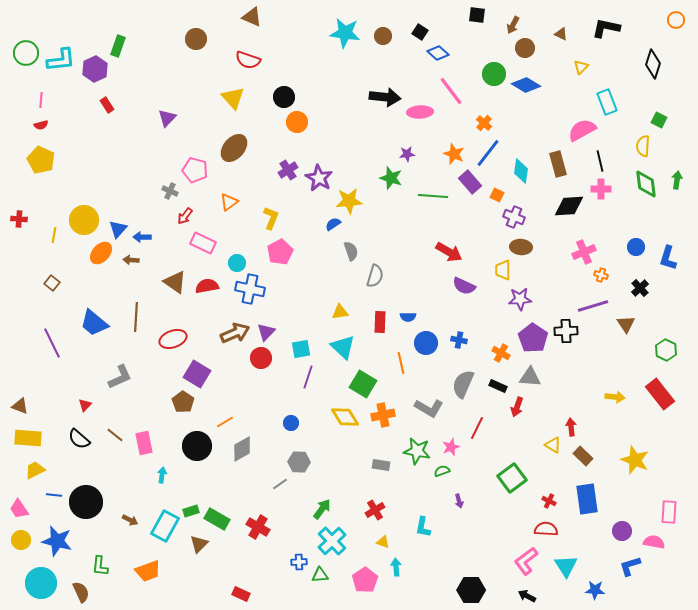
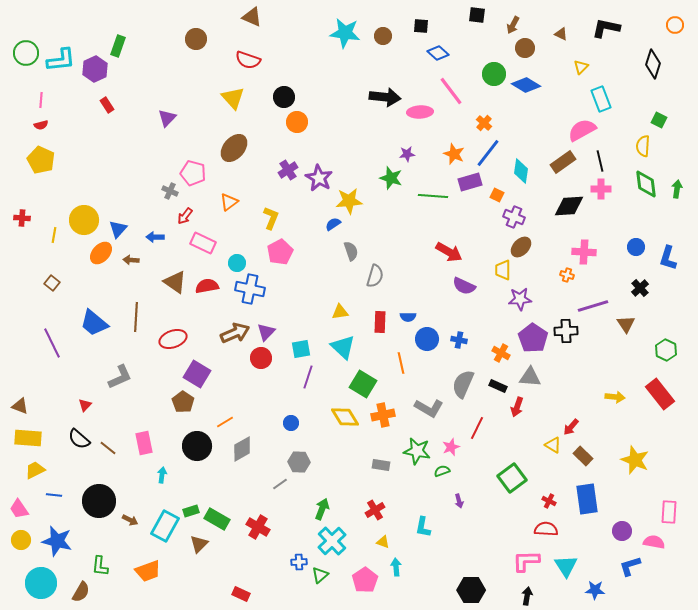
orange circle at (676, 20): moved 1 px left, 5 px down
black square at (420, 32): moved 1 px right, 6 px up; rotated 28 degrees counterclockwise
cyan rectangle at (607, 102): moved 6 px left, 3 px up
brown rectangle at (558, 164): moved 5 px right, 2 px up; rotated 70 degrees clockwise
pink pentagon at (195, 170): moved 2 px left, 3 px down
green arrow at (677, 180): moved 9 px down
purple rectangle at (470, 182): rotated 65 degrees counterclockwise
red cross at (19, 219): moved 3 px right, 1 px up
blue arrow at (142, 237): moved 13 px right
brown ellipse at (521, 247): rotated 50 degrees counterclockwise
pink cross at (584, 252): rotated 25 degrees clockwise
orange cross at (601, 275): moved 34 px left
blue circle at (426, 343): moved 1 px right, 4 px up
red arrow at (571, 427): rotated 132 degrees counterclockwise
brown line at (115, 435): moved 7 px left, 13 px down
black circle at (86, 502): moved 13 px right, 1 px up
green arrow at (322, 509): rotated 15 degrees counterclockwise
pink L-shape at (526, 561): rotated 36 degrees clockwise
green triangle at (320, 575): rotated 36 degrees counterclockwise
brown semicircle at (81, 592): rotated 55 degrees clockwise
black arrow at (527, 596): rotated 72 degrees clockwise
